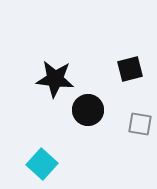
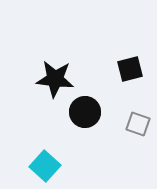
black circle: moved 3 px left, 2 px down
gray square: moved 2 px left; rotated 10 degrees clockwise
cyan square: moved 3 px right, 2 px down
